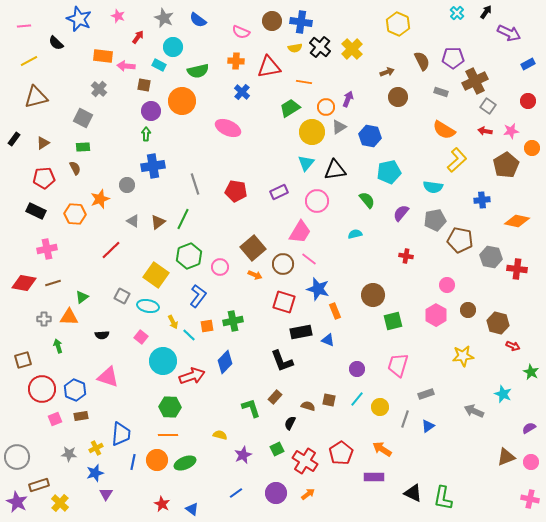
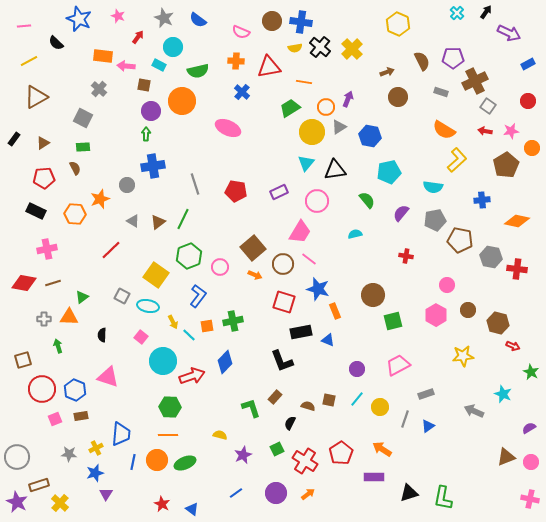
brown triangle at (36, 97): rotated 15 degrees counterclockwise
black semicircle at (102, 335): rotated 96 degrees clockwise
pink trapezoid at (398, 365): rotated 45 degrees clockwise
black triangle at (413, 493): moved 4 px left; rotated 42 degrees counterclockwise
